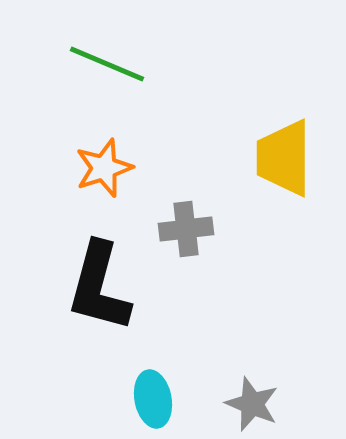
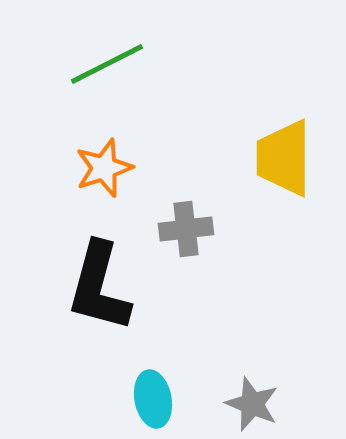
green line: rotated 50 degrees counterclockwise
